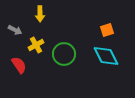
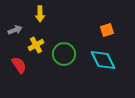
gray arrow: rotated 48 degrees counterclockwise
cyan diamond: moved 3 px left, 4 px down
